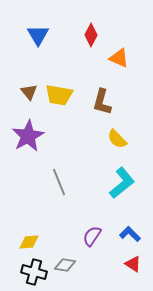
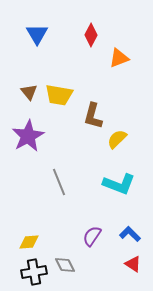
blue triangle: moved 1 px left, 1 px up
orange triangle: rotated 45 degrees counterclockwise
brown L-shape: moved 9 px left, 14 px down
yellow semicircle: rotated 90 degrees clockwise
cyan L-shape: moved 3 px left, 1 px down; rotated 60 degrees clockwise
gray diamond: rotated 55 degrees clockwise
black cross: rotated 25 degrees counterclockwise
